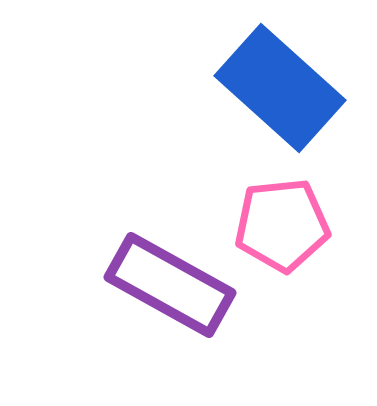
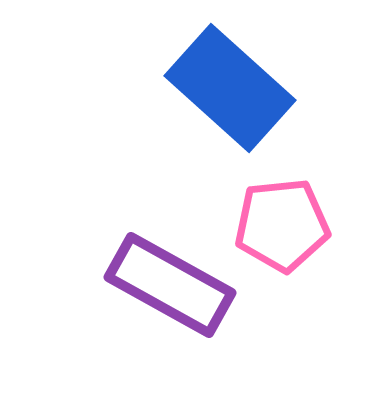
blue rectangle: moved 50 px left
